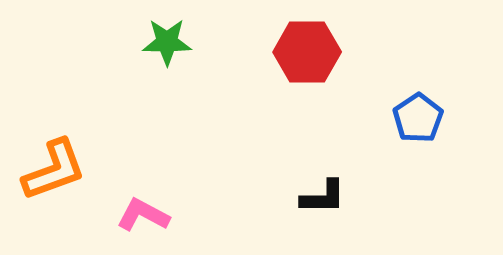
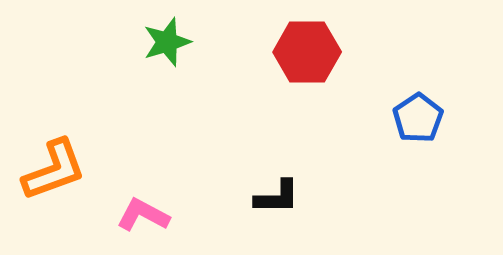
green star: rotated 18 degrees counterclockwise
black L-shape: moved 46 px left
